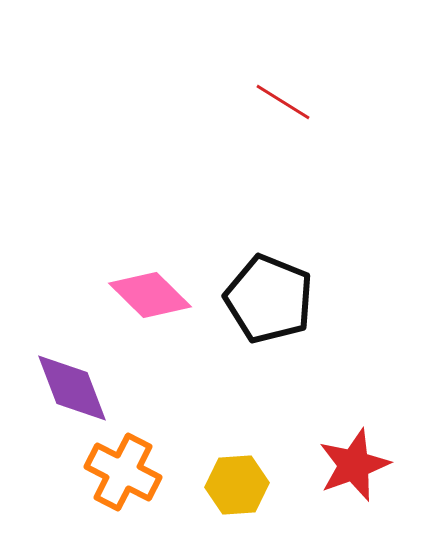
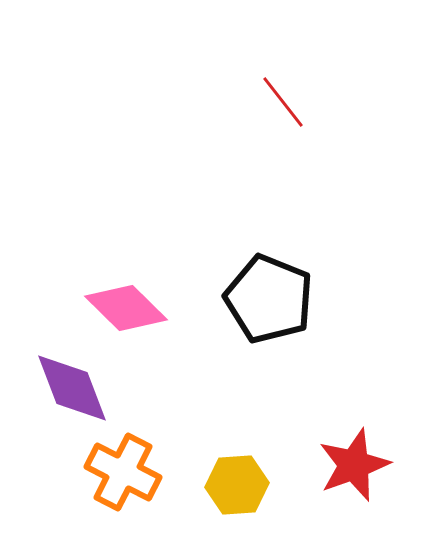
red line: rotated 20 degrees clockwise
pink diamond: moved 24 px left, 13 px down
